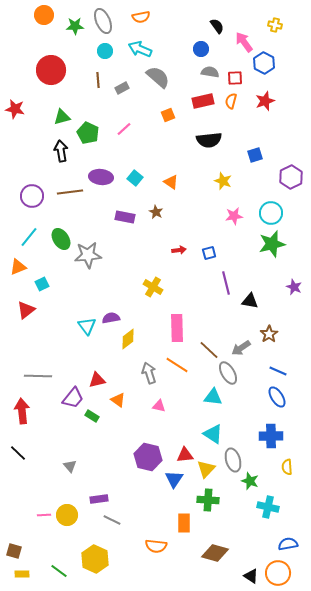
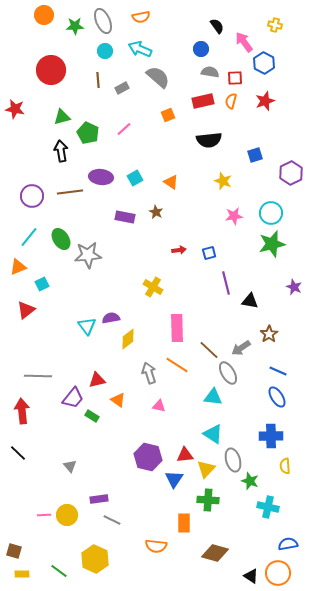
purple hexagon at (291, 177): moved 4 px up
cyan square at (135, 178): rotated 21 degrees clockwise
yellow semicircle at (287, 467): moved 2 px left, 1 px up
